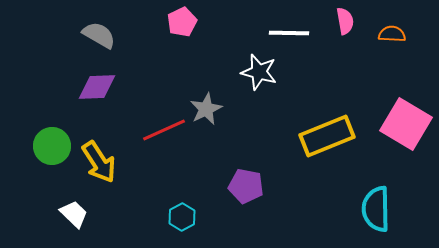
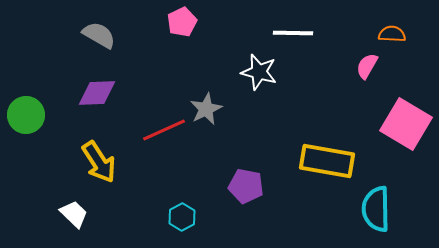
pink semicircle: moved 22 px right, 45 px down; rotated 140 degrees counterclockwise
white line: moved 4 px right
purple diamond: moved 6 px down
yellow rectangle: moved 25 px down; rotated 32 degrees clockwise
green circle: moved 26 px left, 31 px up
